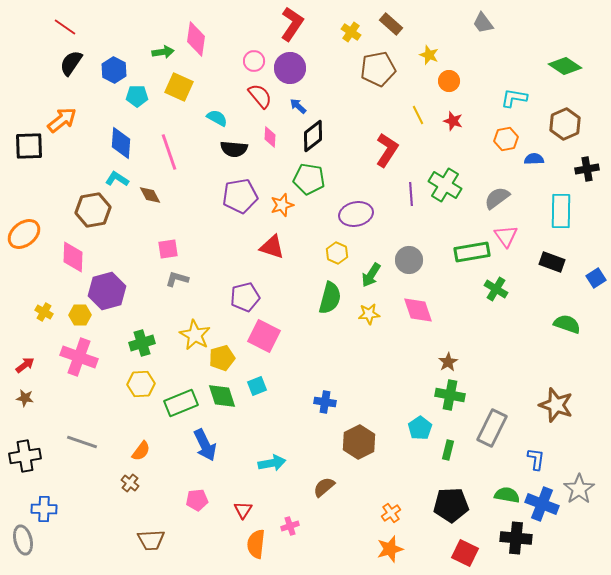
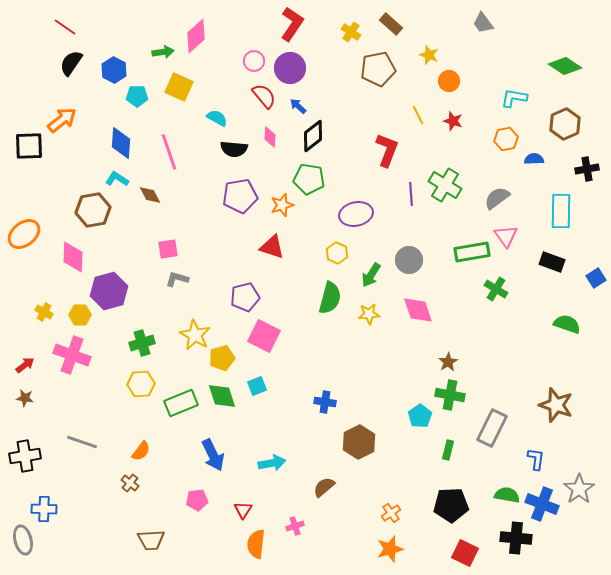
pink diamond at (196, 39): moved 3 px up; rotated 40 degrees clockwise
red semicircle at (260, 96): moved 4 px right
red L-shape at (387, 150): rotated 12 degrees counterclockwise
purple hexagon at (107, 291): moved 2 px right
pink cross at (79, 357): moved 7 px left, 2 px up
cyan pentagon at (420, 428): moved 12 px up
blue arrow at (205, 445): moved 8 px right, 10 px down
pink cross at (290, 526): moved 5 px right
